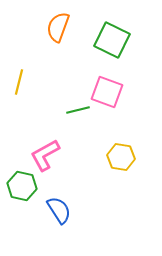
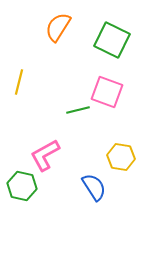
orange semicircle: rotated 12 degrees clockwise
blue semicircle: moved 35 px right, 23 px up
